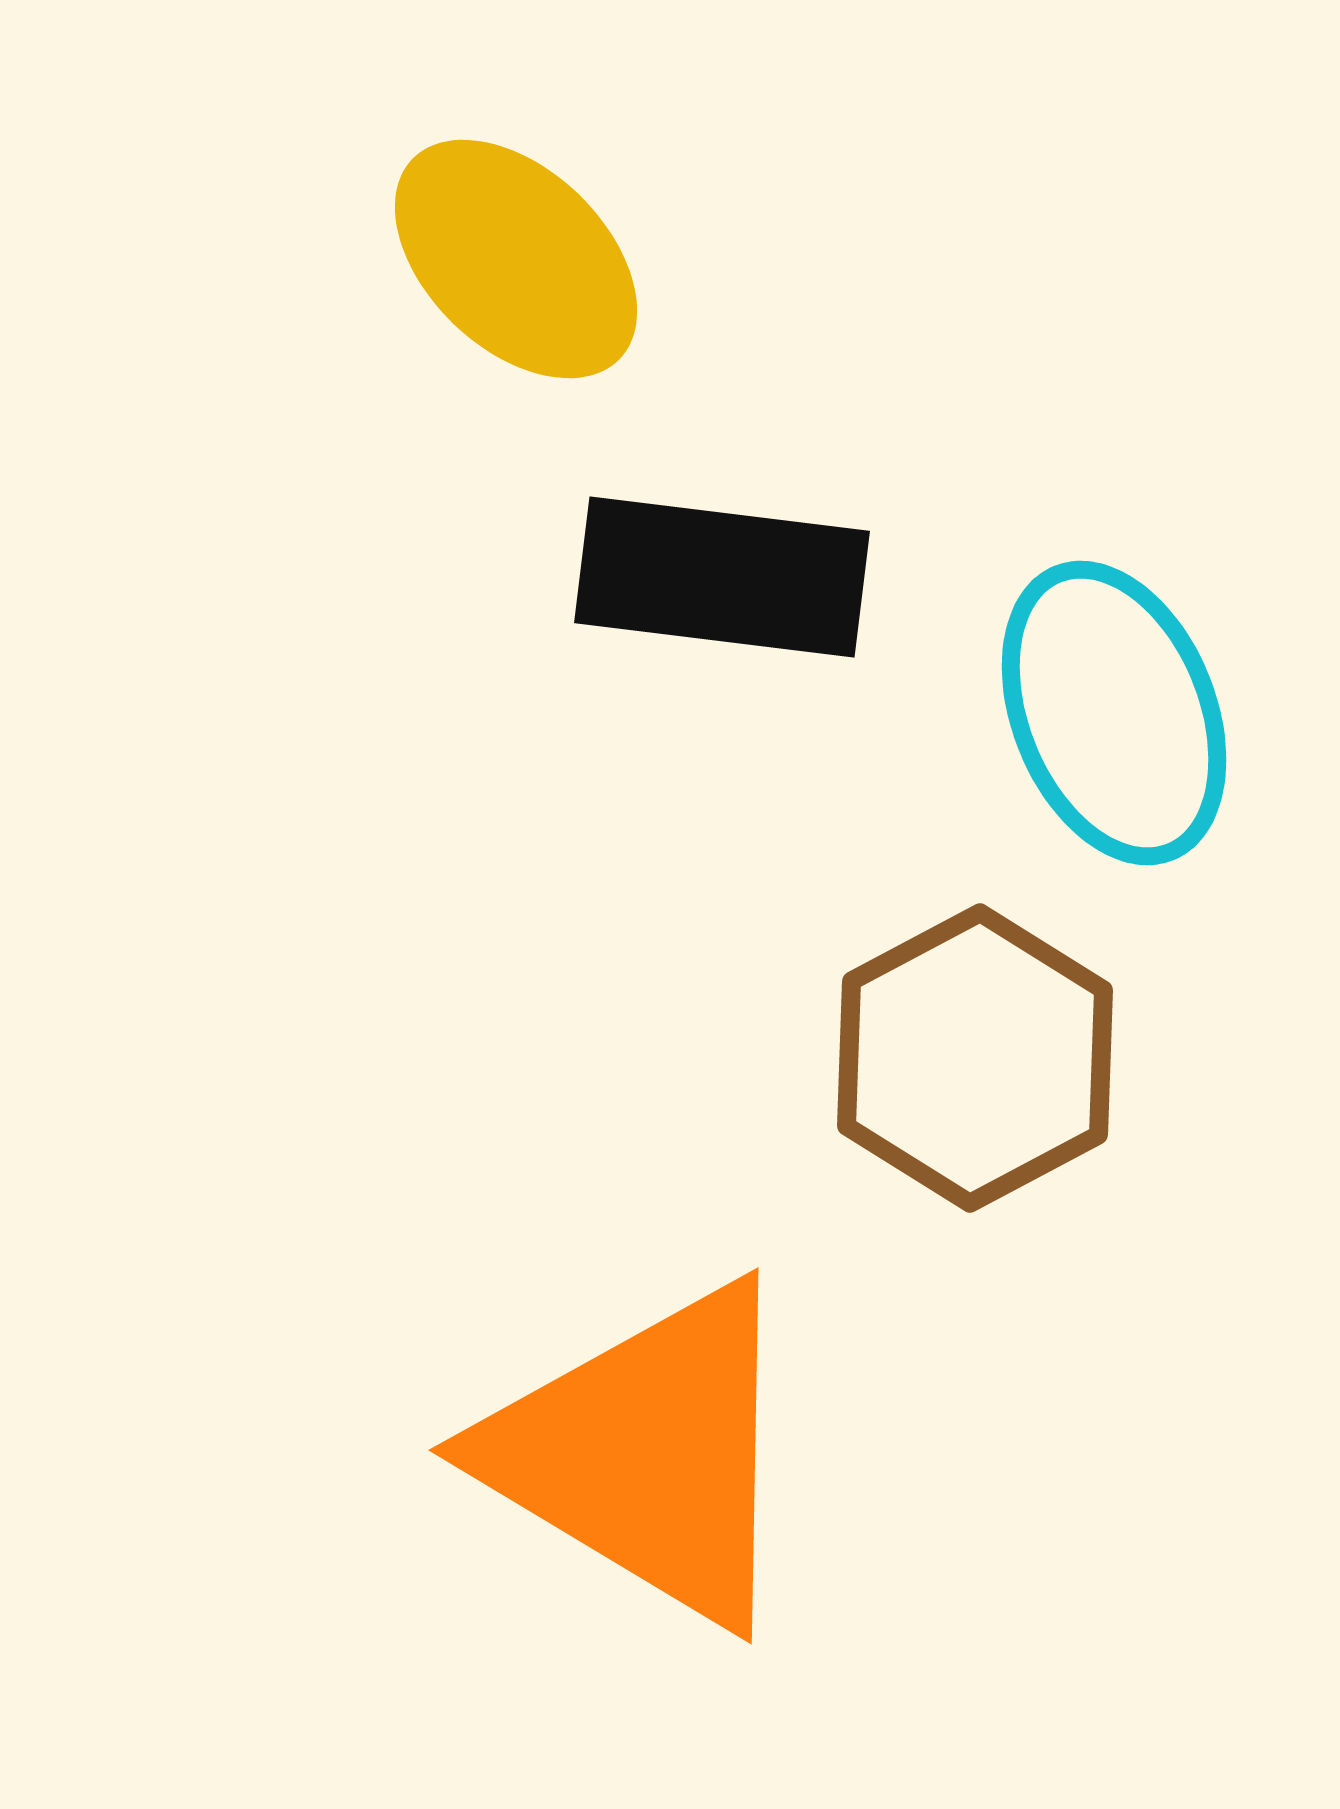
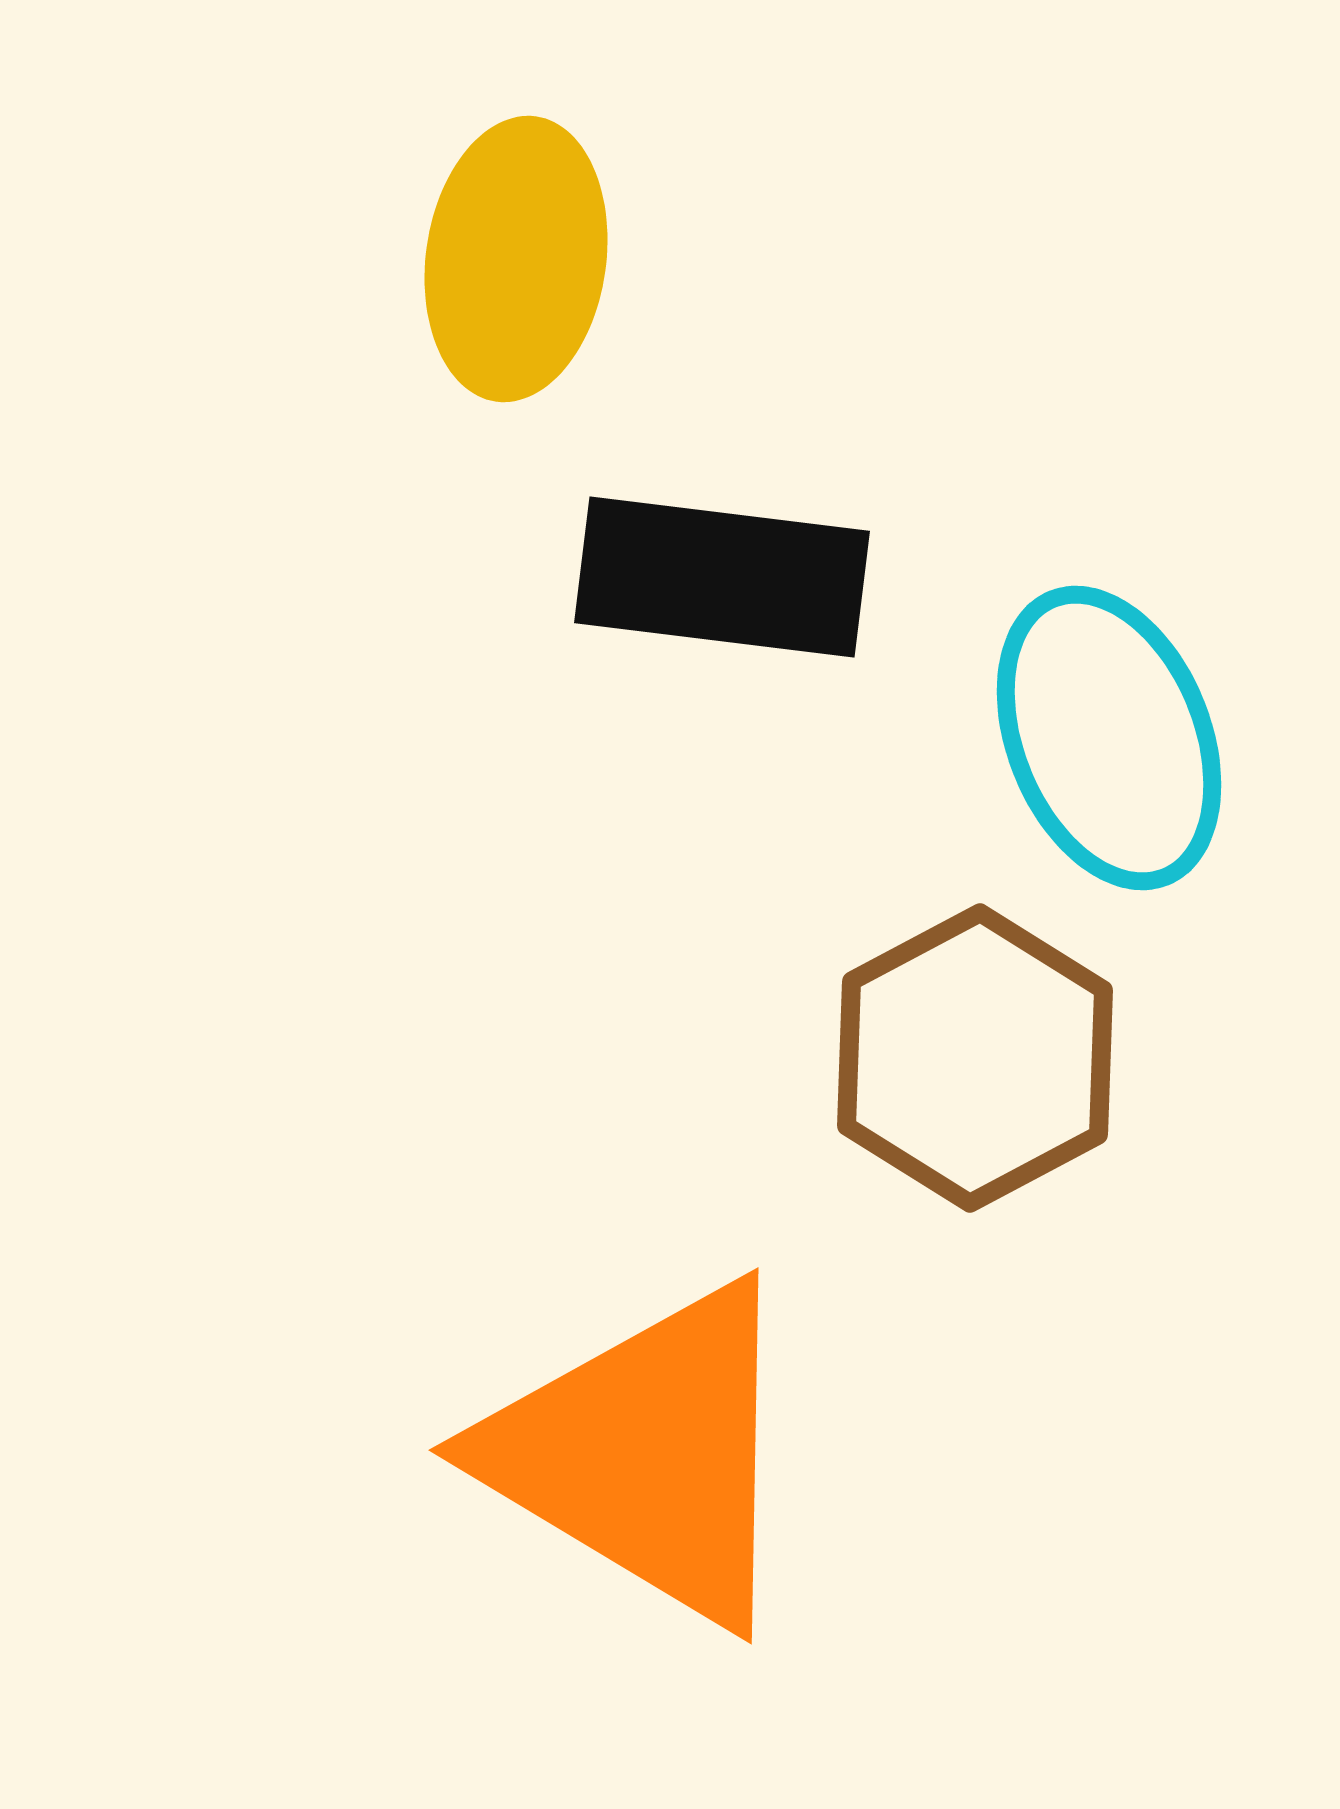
yellow ellipse: rotated 54 degrees clockwise
cyan ellipse: moved 5 px left, 25 px down
